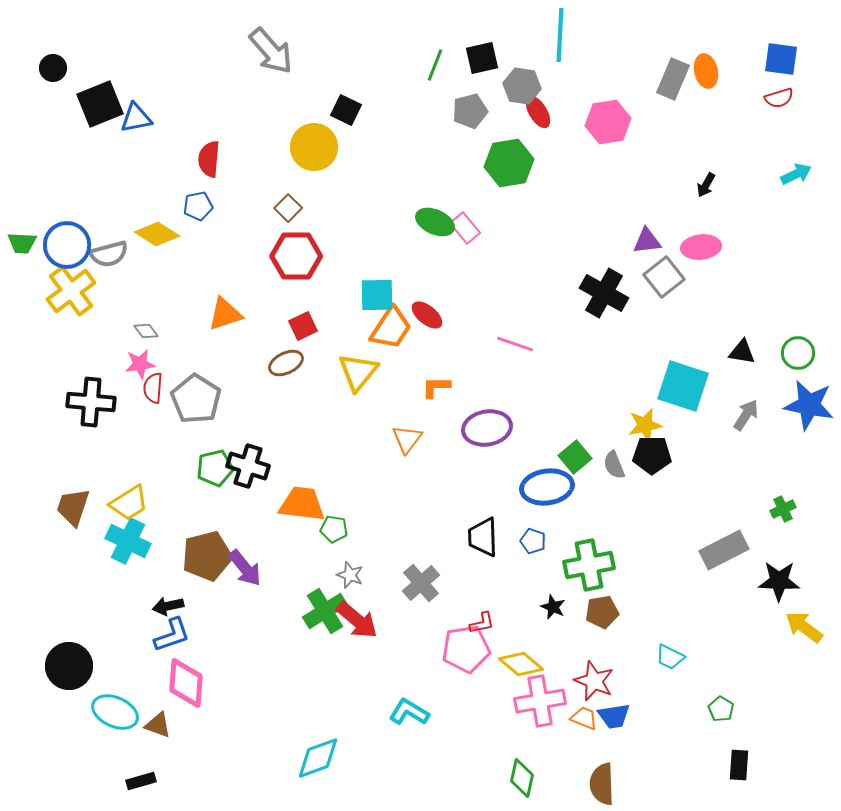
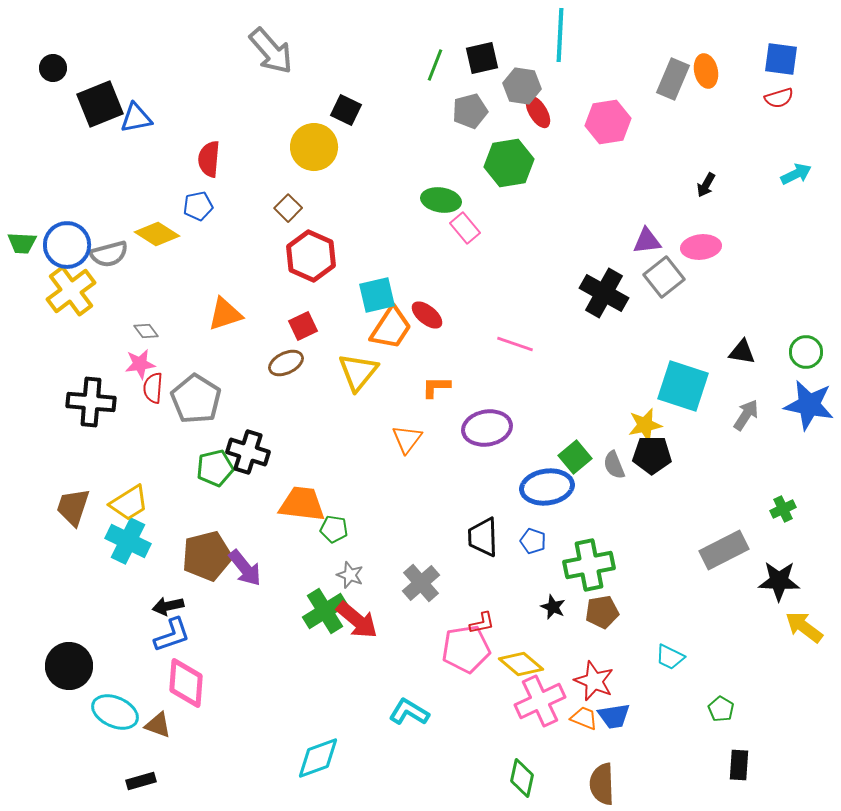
green ellipse at (435, 222): moved 6 px right, 22 px up; rotated 15 degrees counterclockwise
red hexagon at (296, 256): moved 15 px right; rotated 24 degrees clockwise
cyan square at (377, 295): rotated 12 degrees counterclockwise
green circle at (798, 353): moved 8 px right, 1 px up
black cross at (248, 466): moved 14 px up
pink cross at (540, 701): rotated 15 degrees counterclockwise
